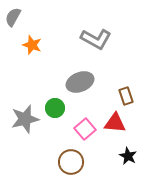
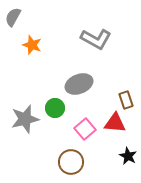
gray ellipse: moved 1 px left, 2 px down
brown rectangle: moved 4 px down
